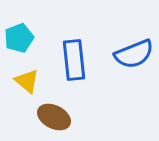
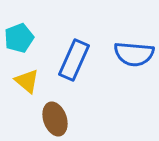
blue semicircle: rotated 27 degrees clockwise
blue rectangle: rotated 30 degrees clockwise
brown ellipse: moved 1 px right, 2 px down; rotated 44 degrees clockwise
